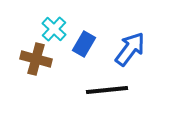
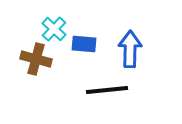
blue rectangle: rotated 65 degrees clockwise
blue arrow: rotated 36 degrees counterclockwise
